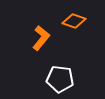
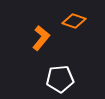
white pentagon: rotated 12 degrees counterclockwise
